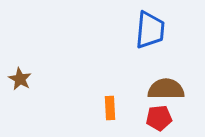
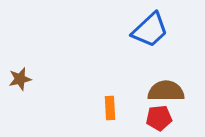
blue trapezoid: rotated 42 degrees clockwise
brown star: rotated 30 degrees clockwise
brown semicircle: moved 2 px down
